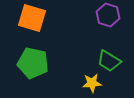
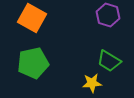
orange square: rotated 12 degrees clockwise
green pentagon: rotated 24 degrees counterclockwise
